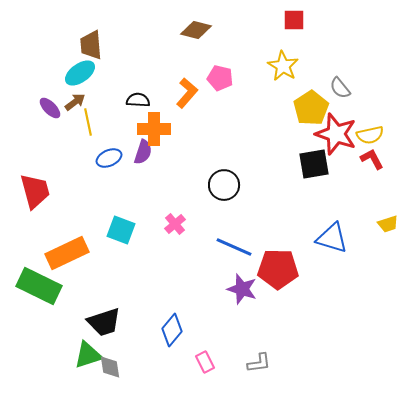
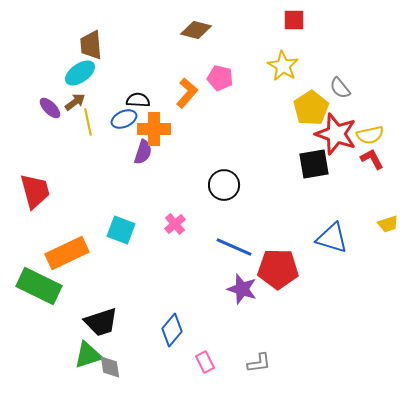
blue ellipse: moved 15 px right, 39 px up
black trapezoid: moved 3 px left
